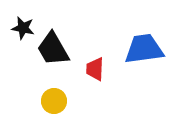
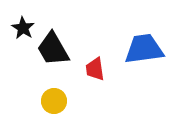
black star: rotated 20 degrees clockwise
red trapezoid: rotated 10 degrees counterclockwise
